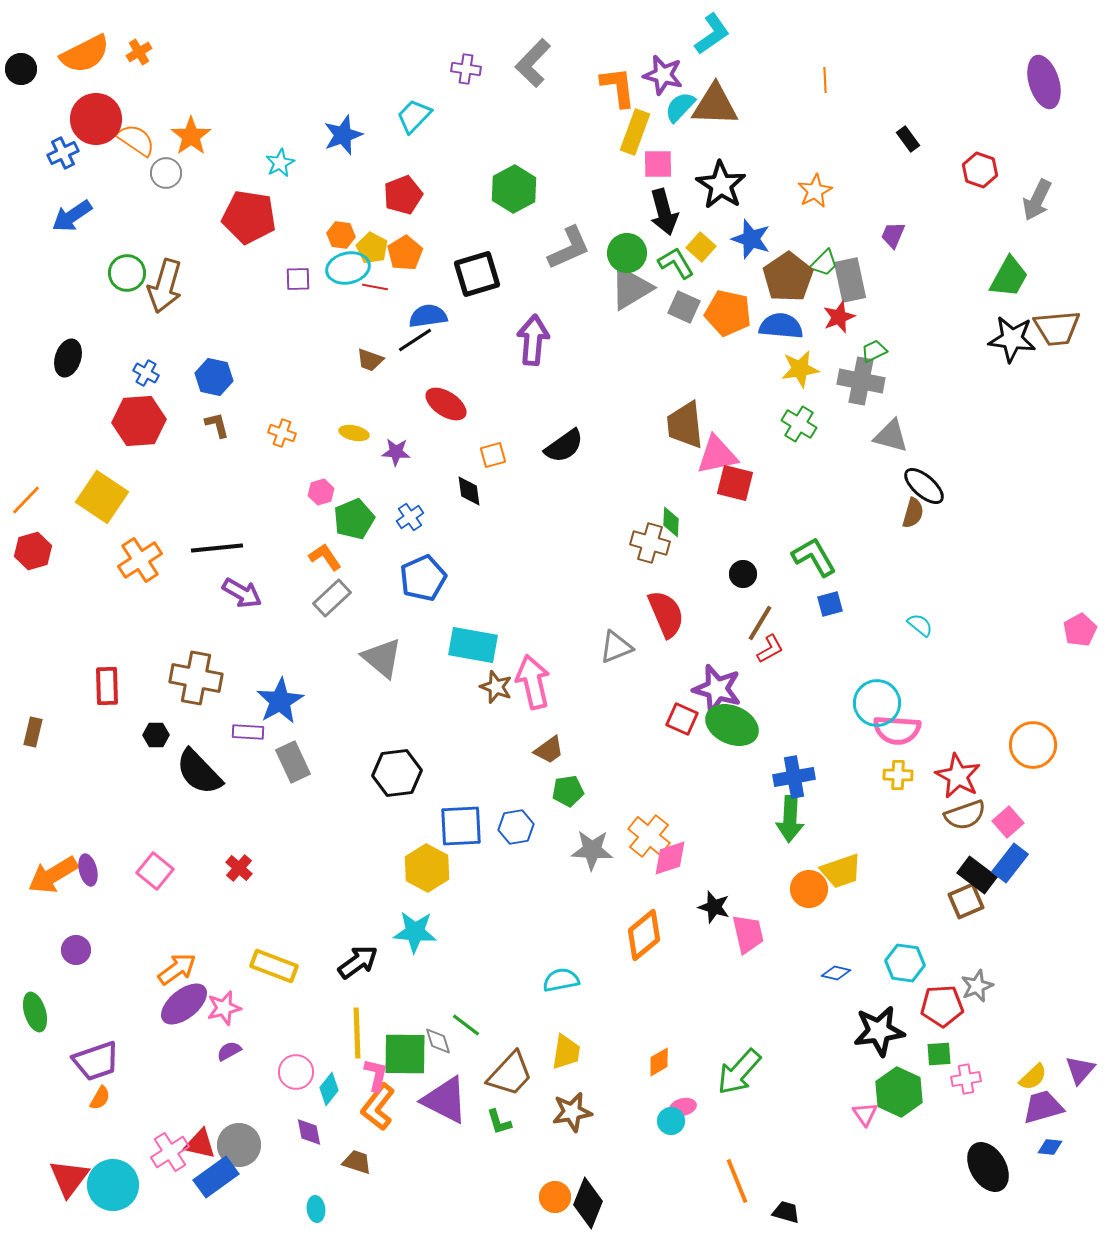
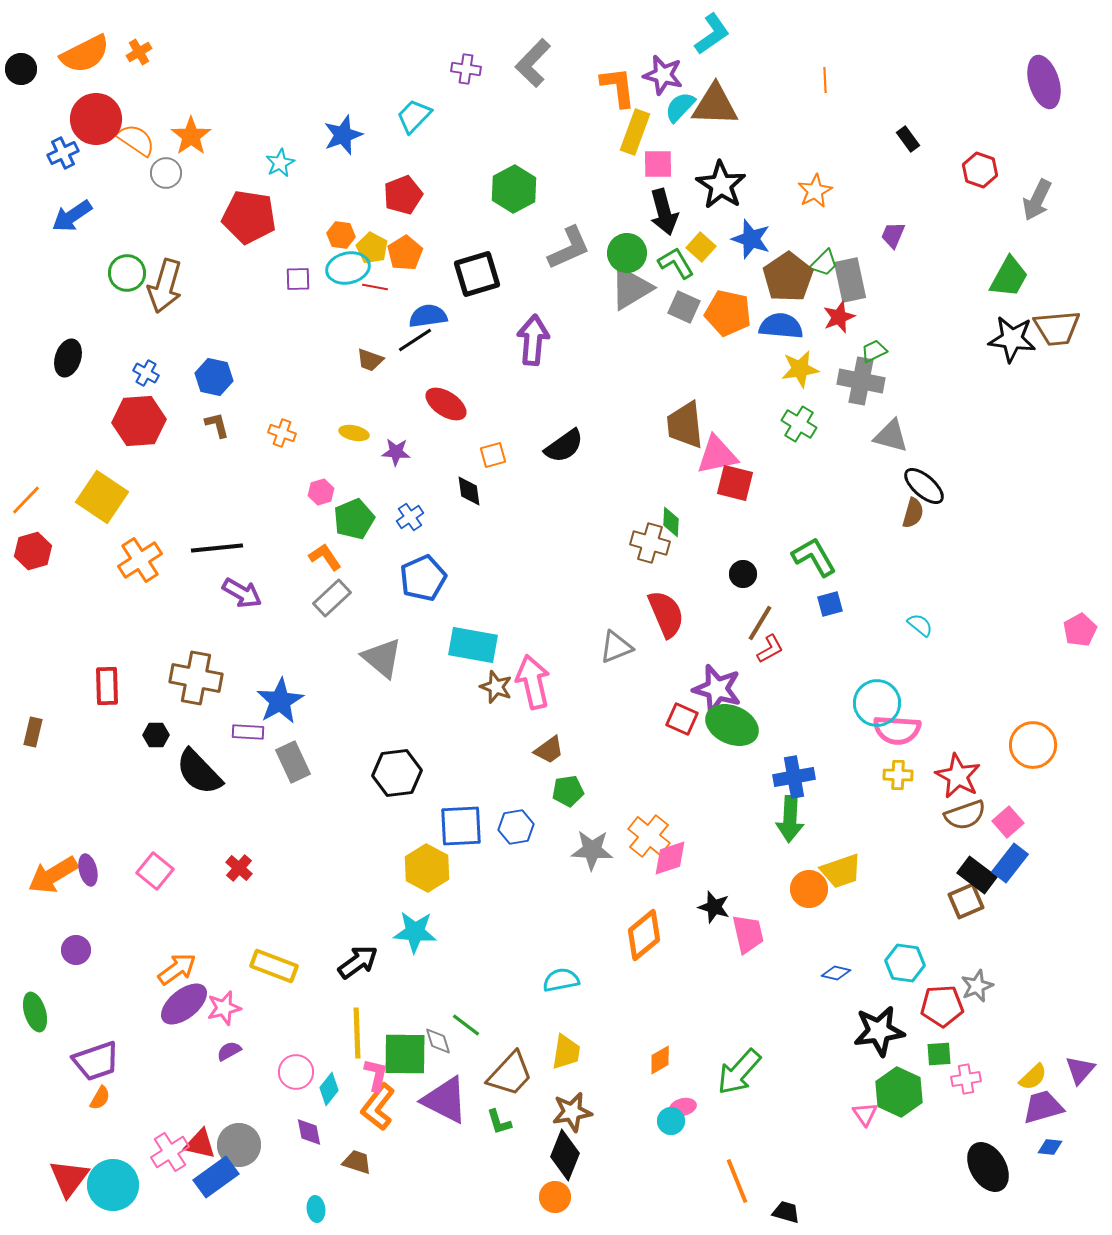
orange diamond at (659, 1062): moved 1 px right, 2 px up
black diamond at (588, 1203): moved 23 px left, 48 px up
